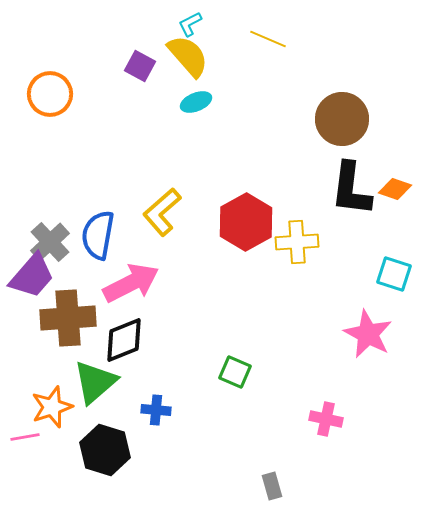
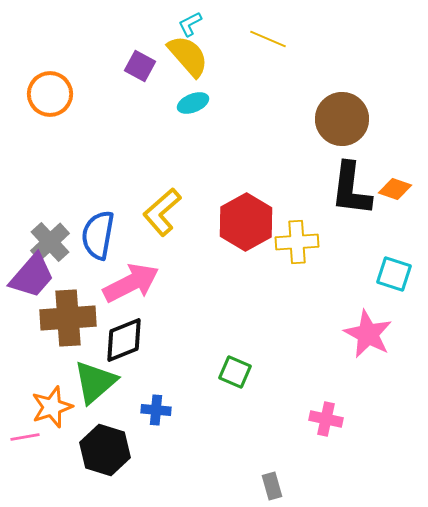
cyan ellipse: moved 3 px left, 1 px down
